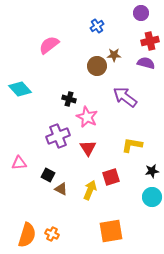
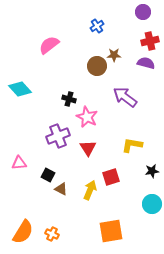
purple circle: moved 2 px right, 1 px up
cyan circle: moved 7 px down
orange semicircle: moved 4 px left, 3 px up; rotated 15 degrees clockwise
